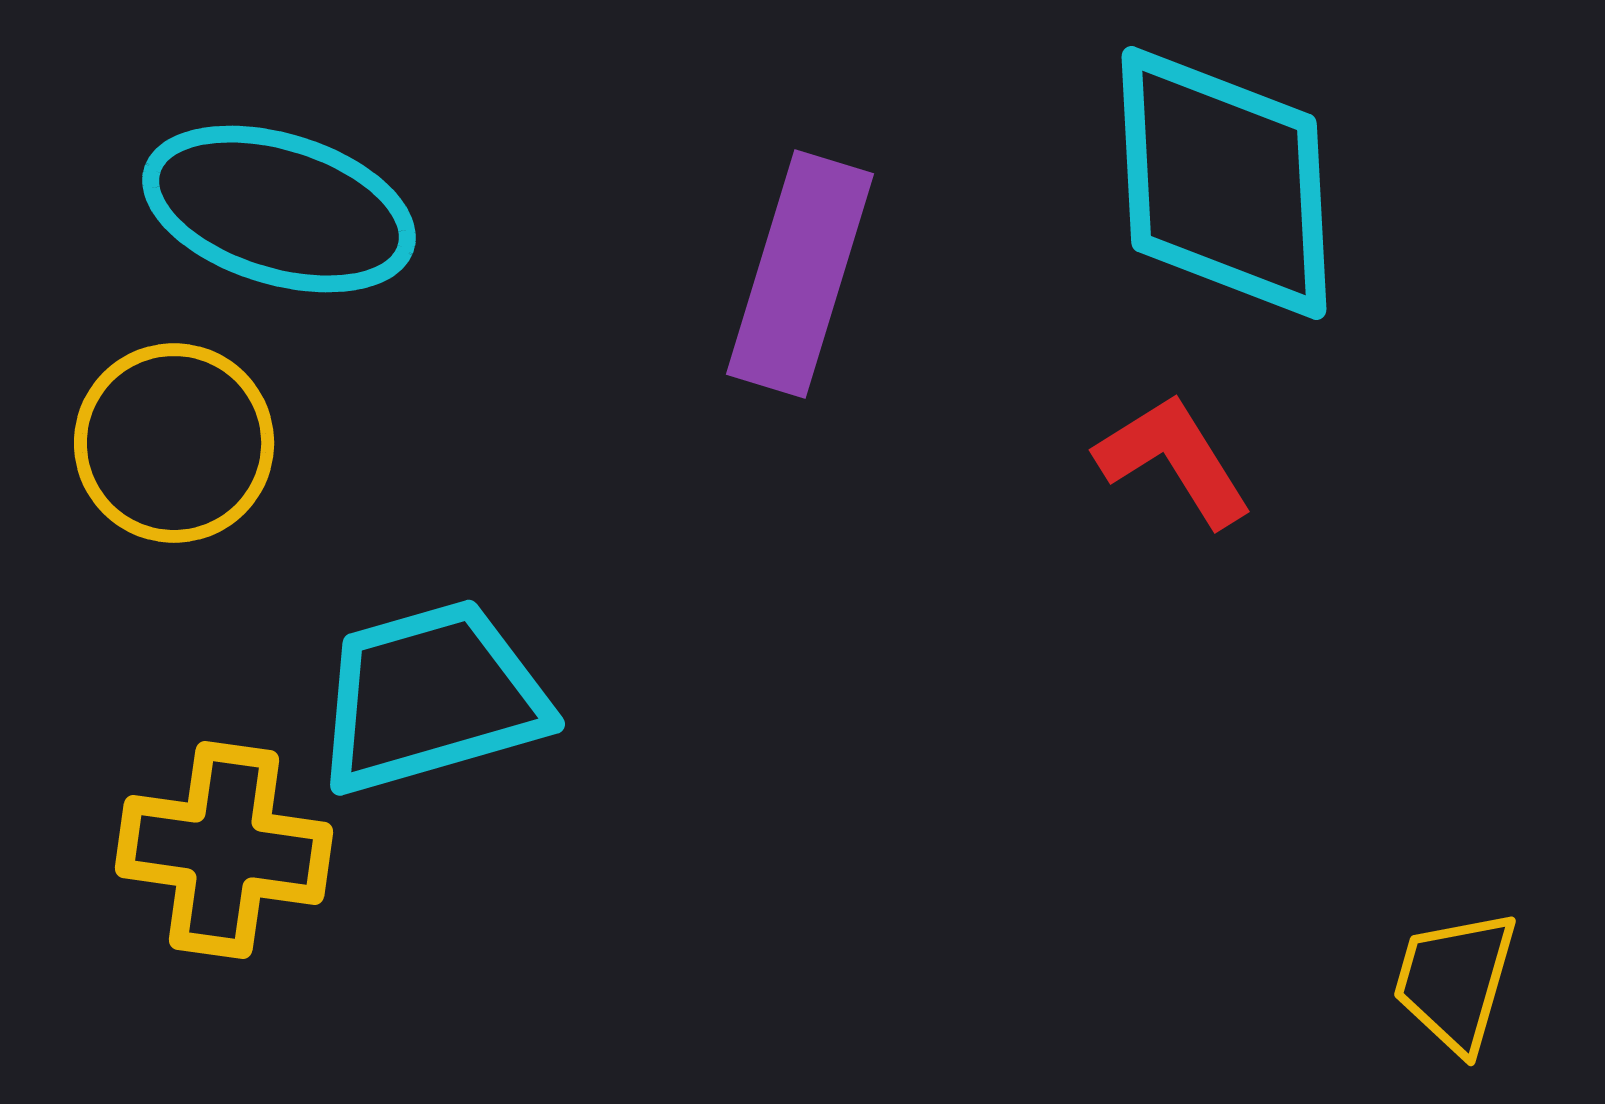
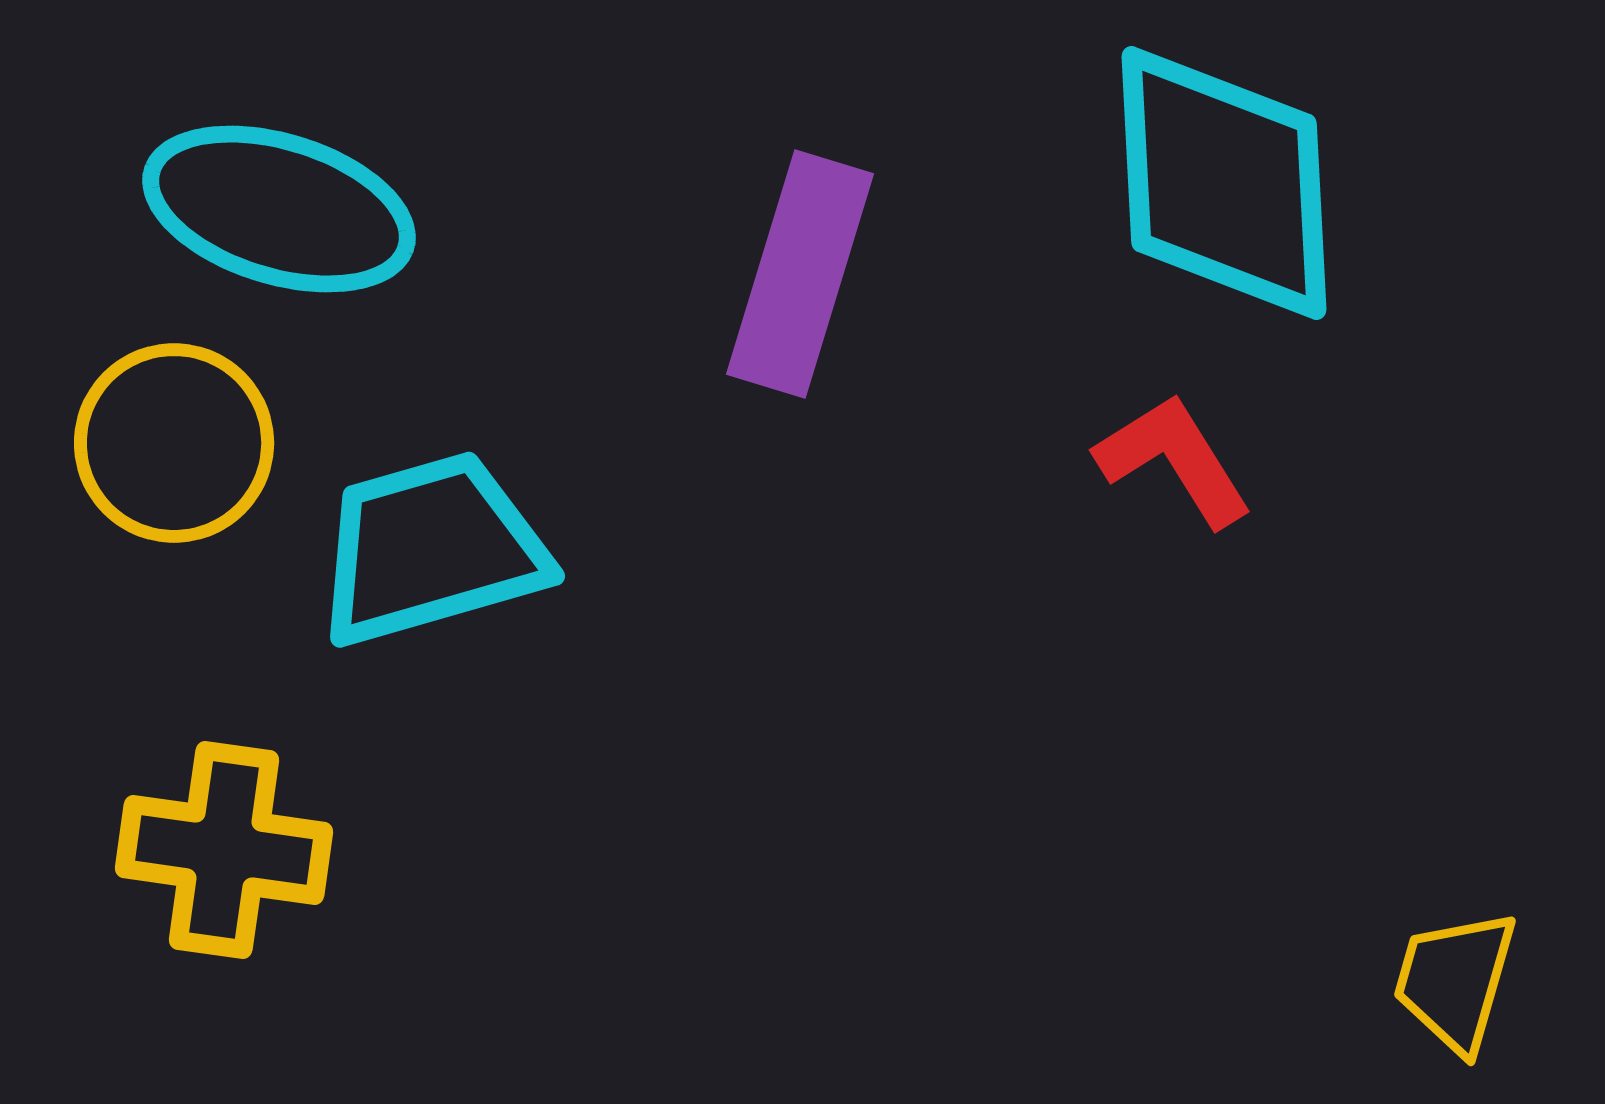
cyan trapezoid: moved 148 px up
